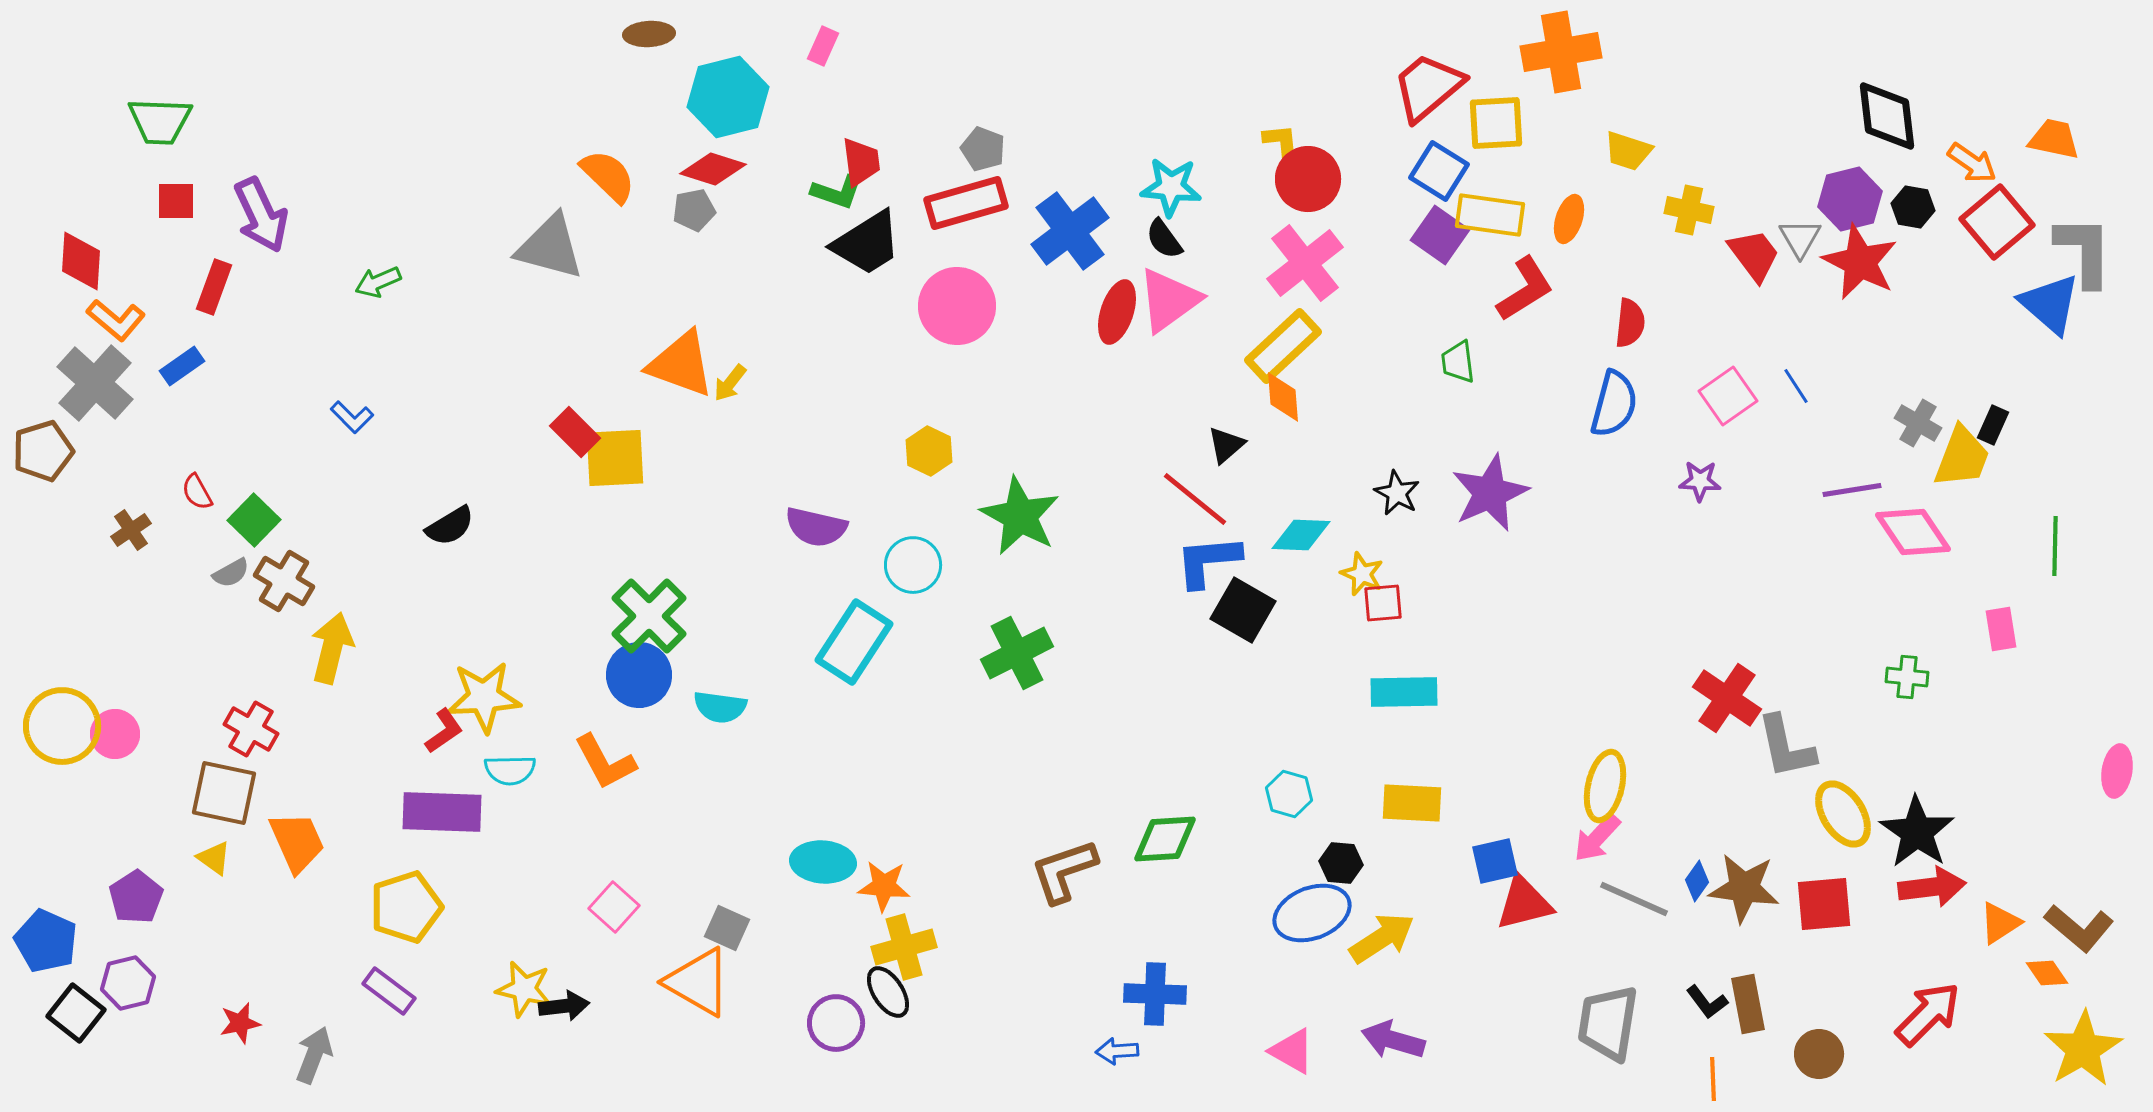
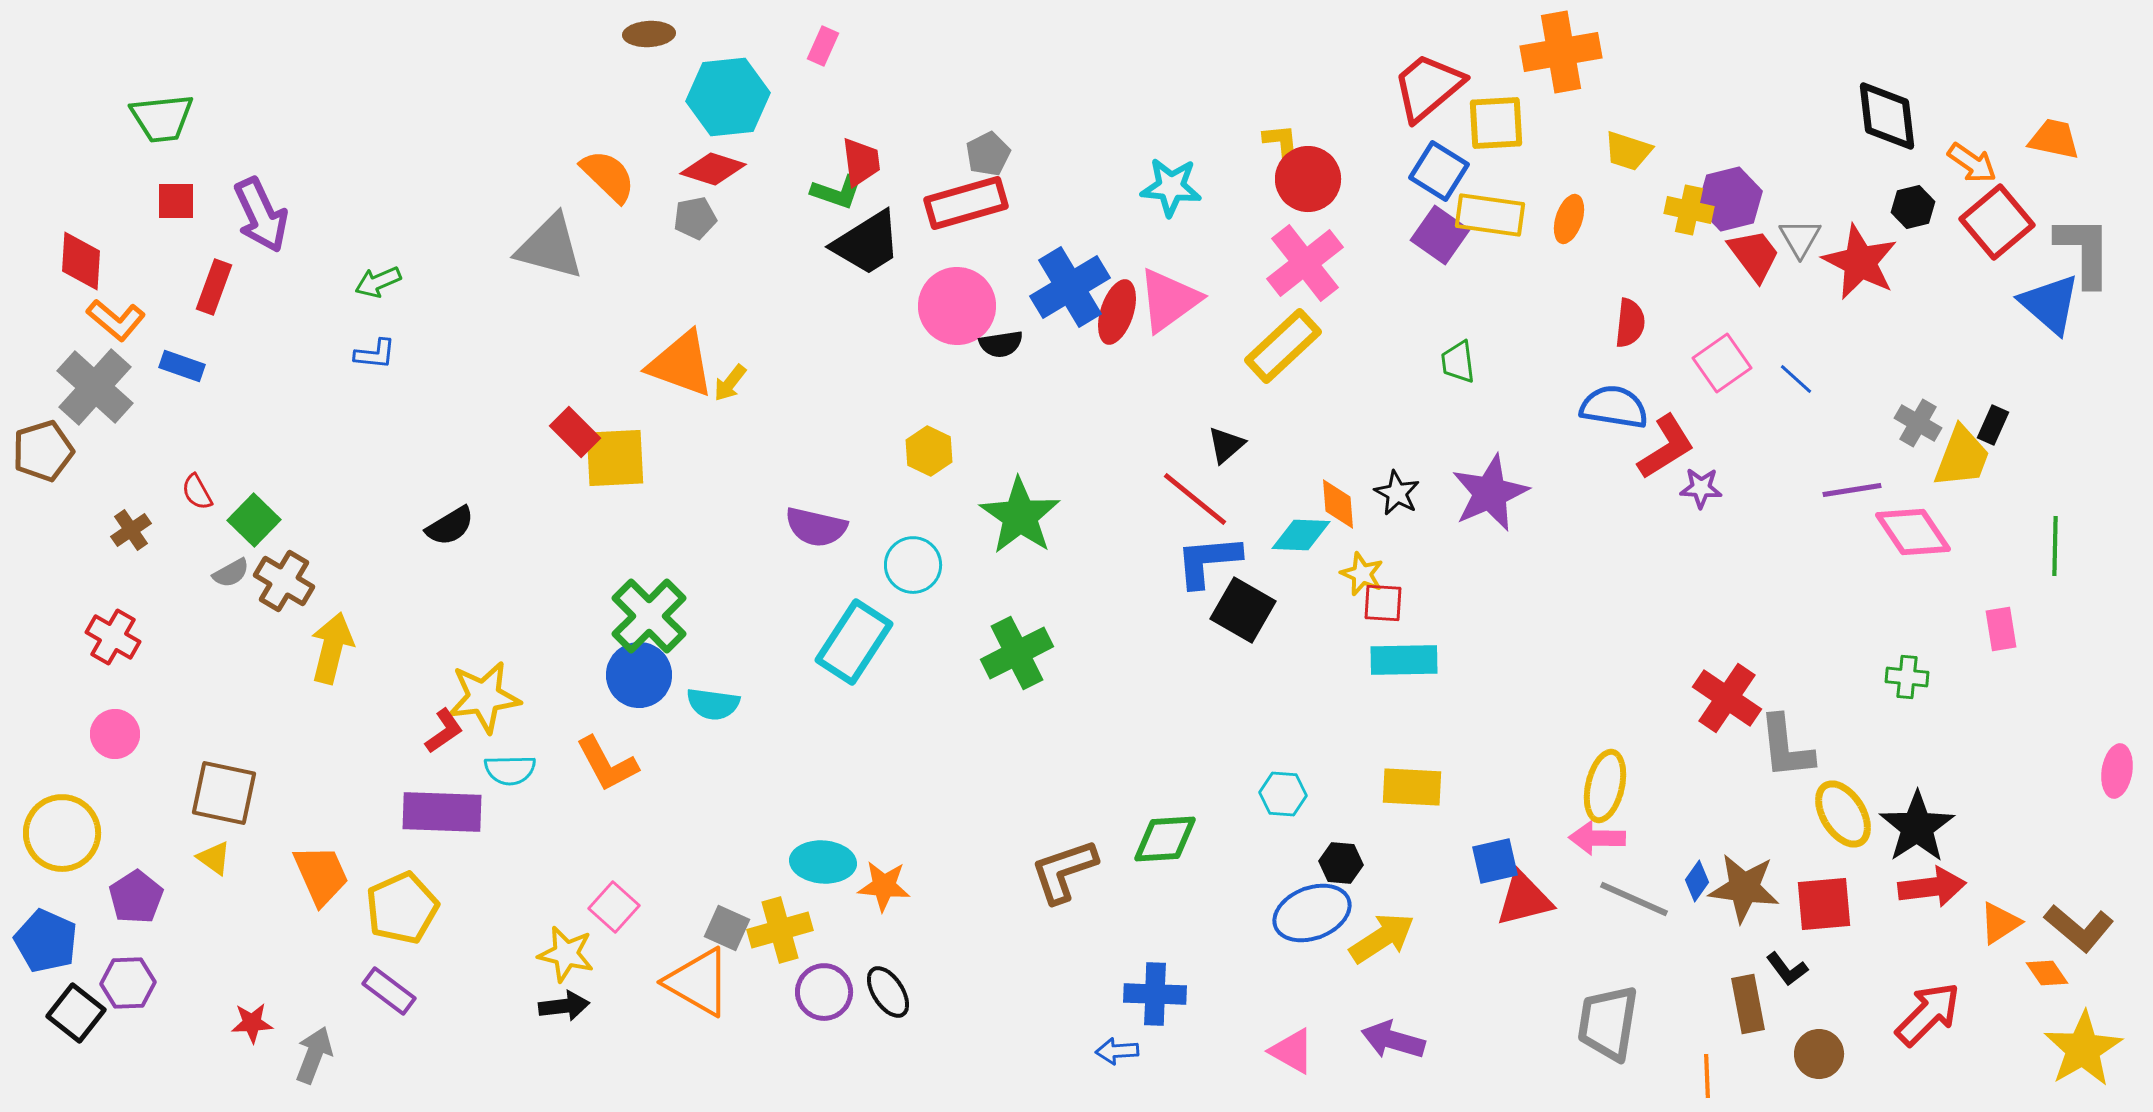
cyan hexagon at (728, 97): rotated 8 degrees clockwise
green trapezoid at (160, 121): moved 2 px right, 3 px up; rotated 8 degrees counterclockwise
gray pentagon at (983, 149): moved 5 px right, 5 px down; rotated 24 degrees clockwise
purple hexagon at (1850, 199): moved 120 px left
black hexagon at (1913, 207): rotated 24 degrees counterclockwise
gray pentagon at (694, 210): moved 1 px right, 8 px down
blue cross at (1070, 231): moved 56 px down; rotated 6 degrees clockwise
black semicircle at (1164, 239): moved 163 px left, 105 px down; rotated 63 degrees counterclockwise
red L-shape at (1525, 289): moved 141 px right, 158 px down
blue rectangle at (182, 366): rotated 54 degrees clockwise
gray cross at (95, 383): moved 4 px down
blue line at (1796, 386): moved 7 px up; rotated 15 degrees counterclockwise
pink square at (1728, 396): moved 6 px left, 33 px up
orange diamond at (1283, 397): moved 55 px right, 107 px down
blue semicircle at (1614, 404): moved 3 px down; rotated 96 degrees counterclockwise
blue L-shape at (352, 417): moved 23 px right, 63 px up; rotated 39 degrees counterclockwise
purple star at (1700, 481): moved 1 px right, 7 px down
green star at (1020, 516): rotated 6 degrees clockwise
red square at (1383, 603): rotated 9 degrees clockwise
cyan rectangle at (1404, 692): moved 32 px up
yellow star at (484, 697): rotated 4 degrees counterclockwise
cyan semicircle at (720, 707): moved 7 px left, 3 px up
yellow circle at (62, 726): moved 107 px down
red cross at (251, 729): moved 138 px left, 92 px up
gray L-shape at (1786, 747): rotated 6 degrees clockwise
orange L-shape at (605, 762): moved 2 px right, 2 px down
cyan hexagon at (1289, 794): moved 6 px left; rotated 12 degrees counterclockwise
yellow rectangle at (1412, 803): moved 16 px up
black star at (1917, 832): moved 5 px up; rotated 4 degrees clockwise
pink arrow at (1597, 838): rotated 48 degrees clockwise
orange trapezoid at (297, 842): moved 24 px right, 33 px down
red triangle at (1524, 903): moved 4 px up
yellow pentagon at (406, 907): moved 4 px left, 1 px down; rotated 6 degrees counterclockwise
yellow cross at (904, 947): moved 124 px left, 17 px up
purple hexagon at (128, 983): rotated 12 degrees clockwise
yellow star at (524, 989): moved 42 px right, 35 px up
black L-shape at (1707, 1002): moved 80 px right, 33 px up
red star at (240, 1023): moved 12 px right; rotated 9 degrees clockwise
purple circle at (836, 1023): moved 12 px left, 31 px up
orange line at (1713, 1079): moved 6 px left, 3 px up
